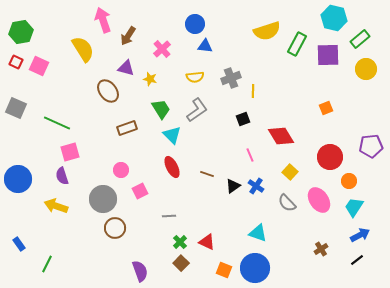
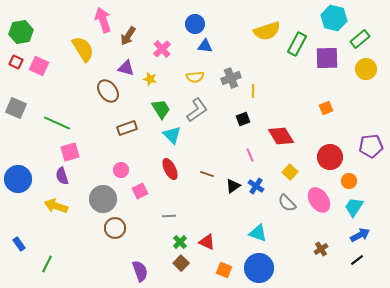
purple square at (328, 55): moved 1 px left, 3 px down
red ellipse at (172, 167): moved 2 px left, 2 px down
blue circle at (255, 268): moved 4 px right
